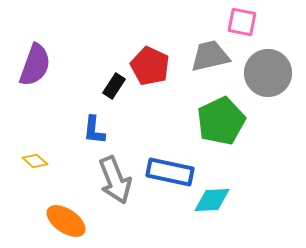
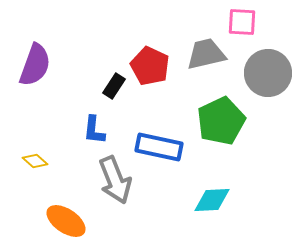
pink square: rotated 8 degrees counterclockwise
gray trapezoid: moved 4 px left, 2 px up
blue rectangle: moved 11 px left, 25 px up
